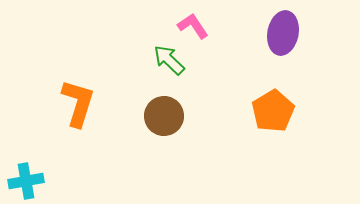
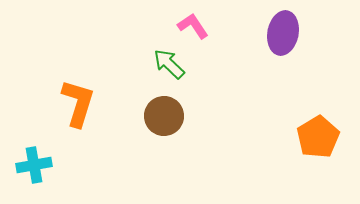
green arrow: moved 4 px down
orange pentagon: moved 45 px right, 26 px down
cyan cross: moved 8 px right, 16 px up
